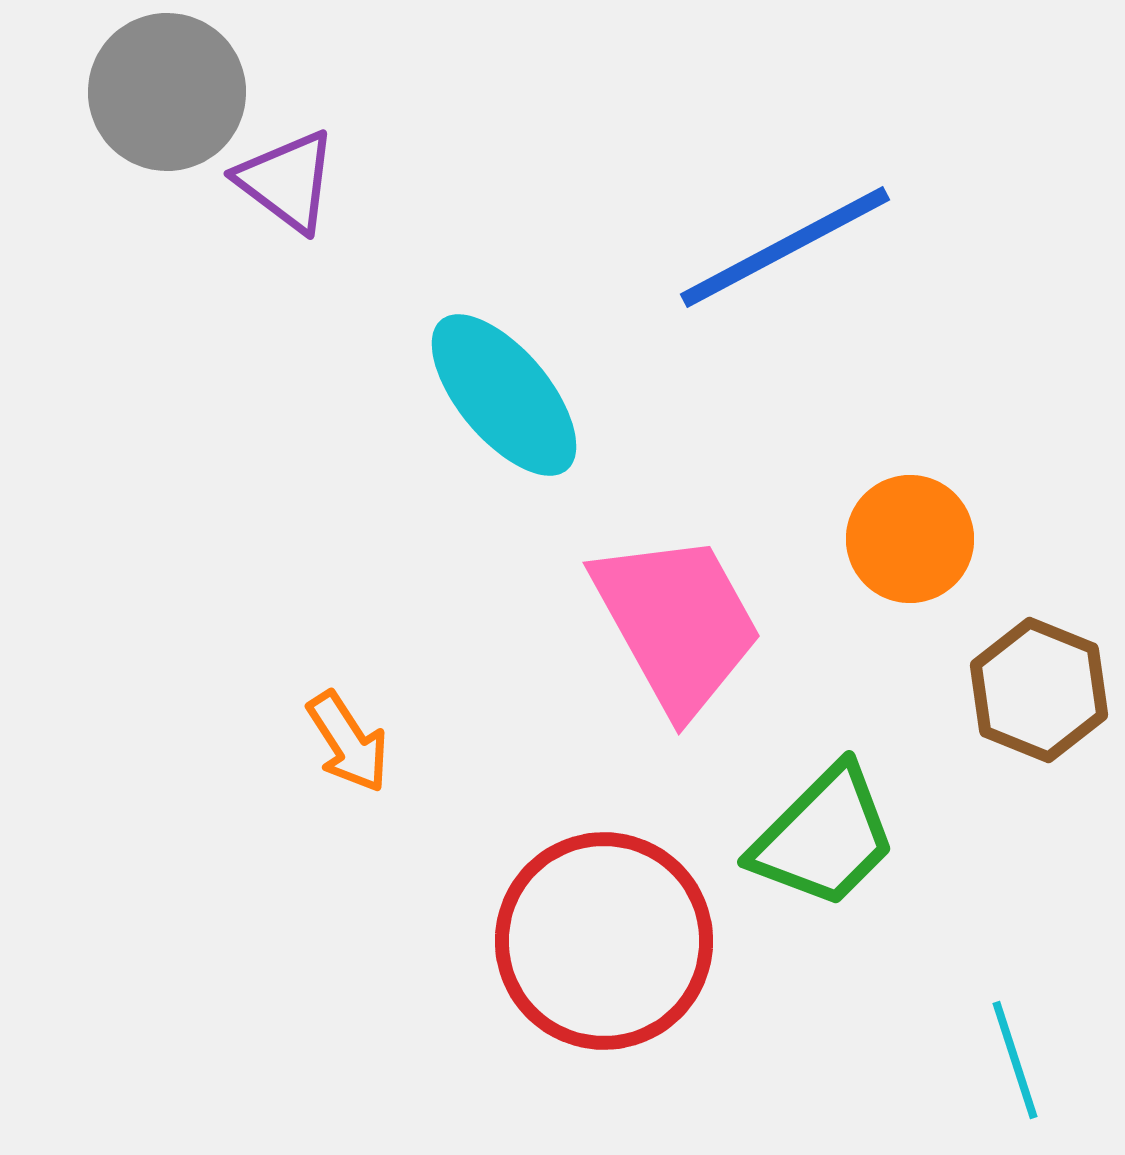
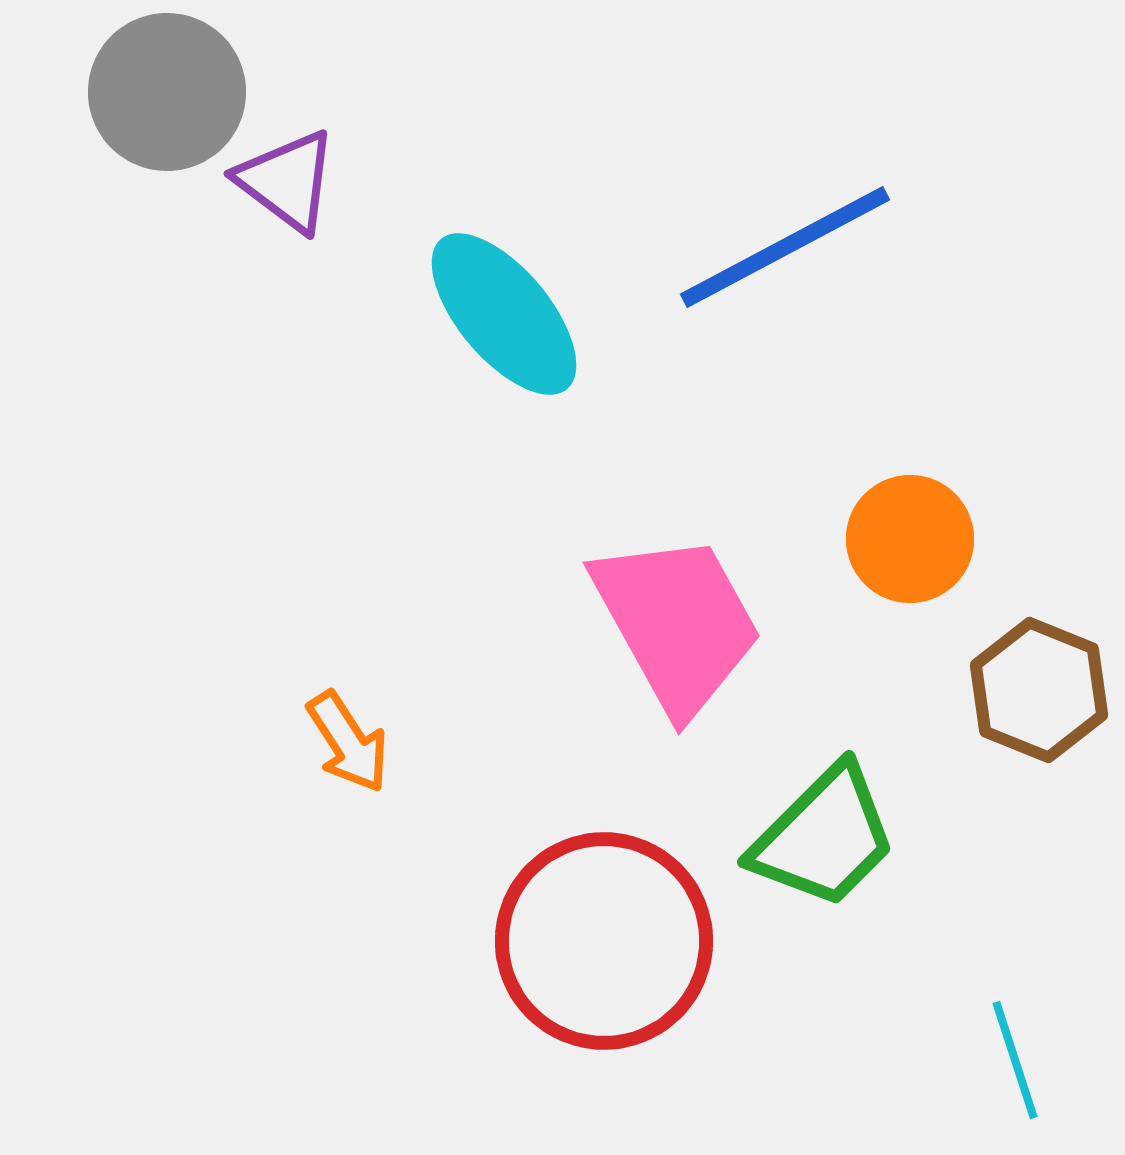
cyan ellipse: moved 81 px up
